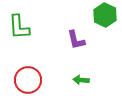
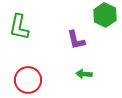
green L-shape: rotated 16 degrees clockwise
green arrow: moved 3 px right, 6 px up
